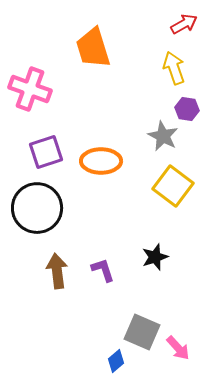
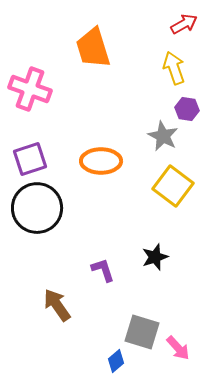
purple square: moved 16 px left, 7 px down
brown arrow: moved 34 px down; rotated 28 degrees counterclockwise
gray square: rotated 6 degrees counterclockwise
